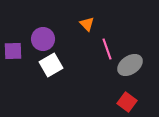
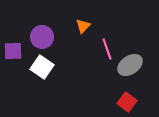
orange triangle: moved 4 px left, 2 px down; rotated 28 degrees clockwise
purple circle: moved 1 px left, 2 px up
white square: moved 9 px left, 2 px down; rotated 25 degrees counterclockwise
